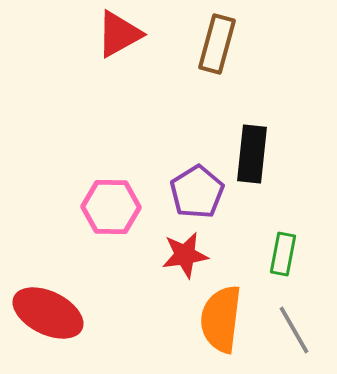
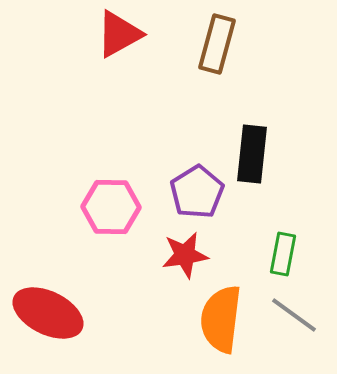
gray line: moved 15 px up; rotated 24 degrees counterclockwise
